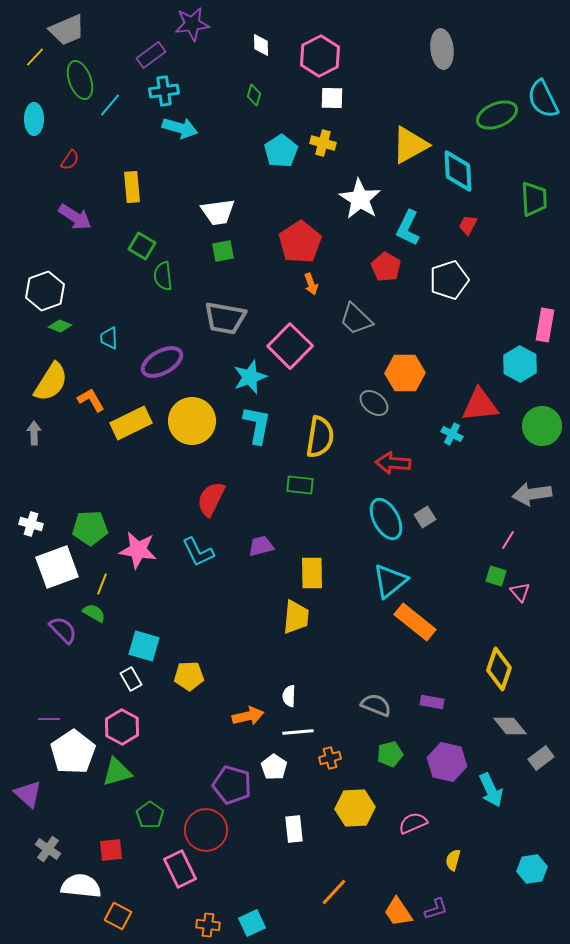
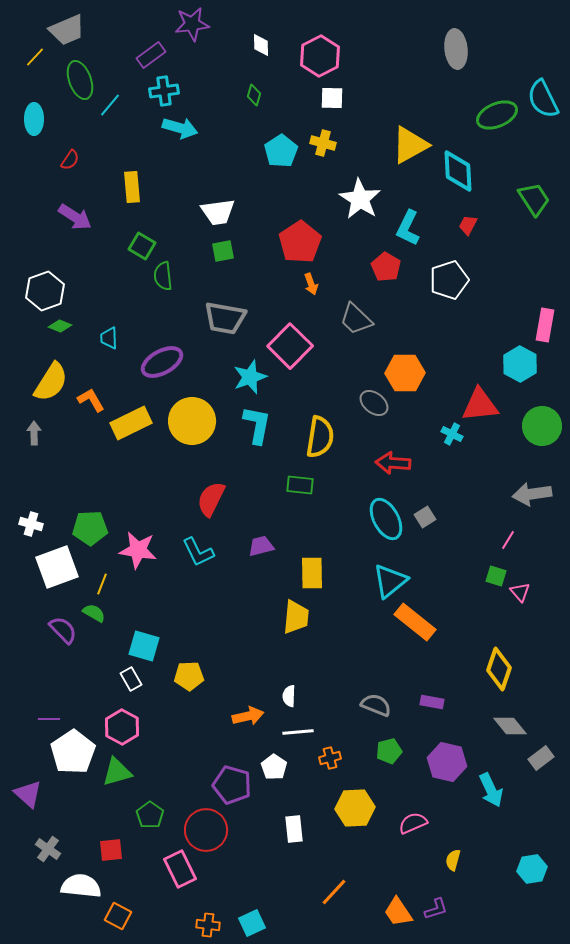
gray ellipse at (442, 49): moved 14 px right
green trapezoid at (534, 199): rotated 30 degrees counterclockwise
green pentagon at (390, 754): moved 1 px left, 3 px up
